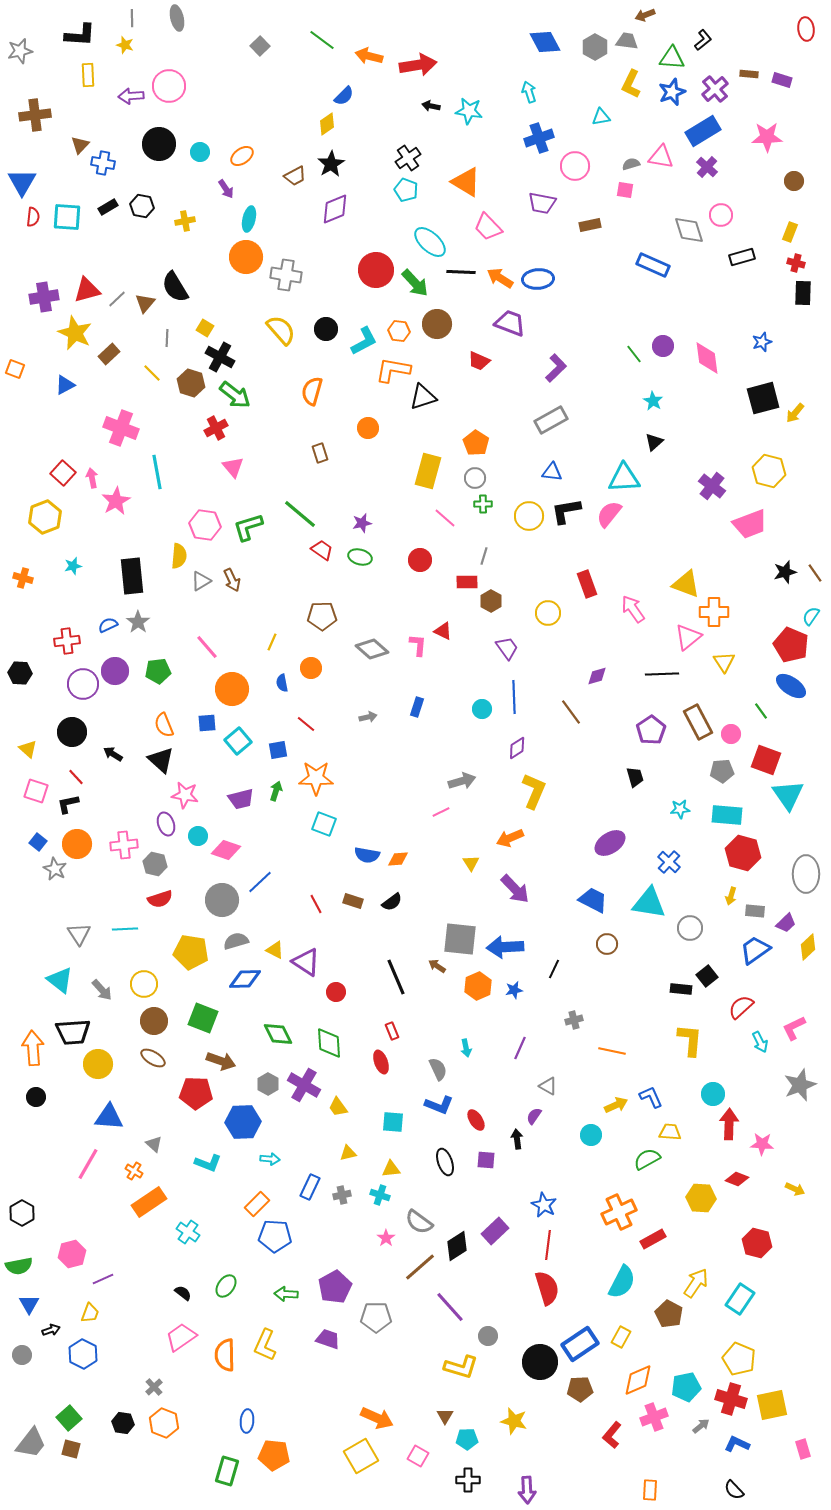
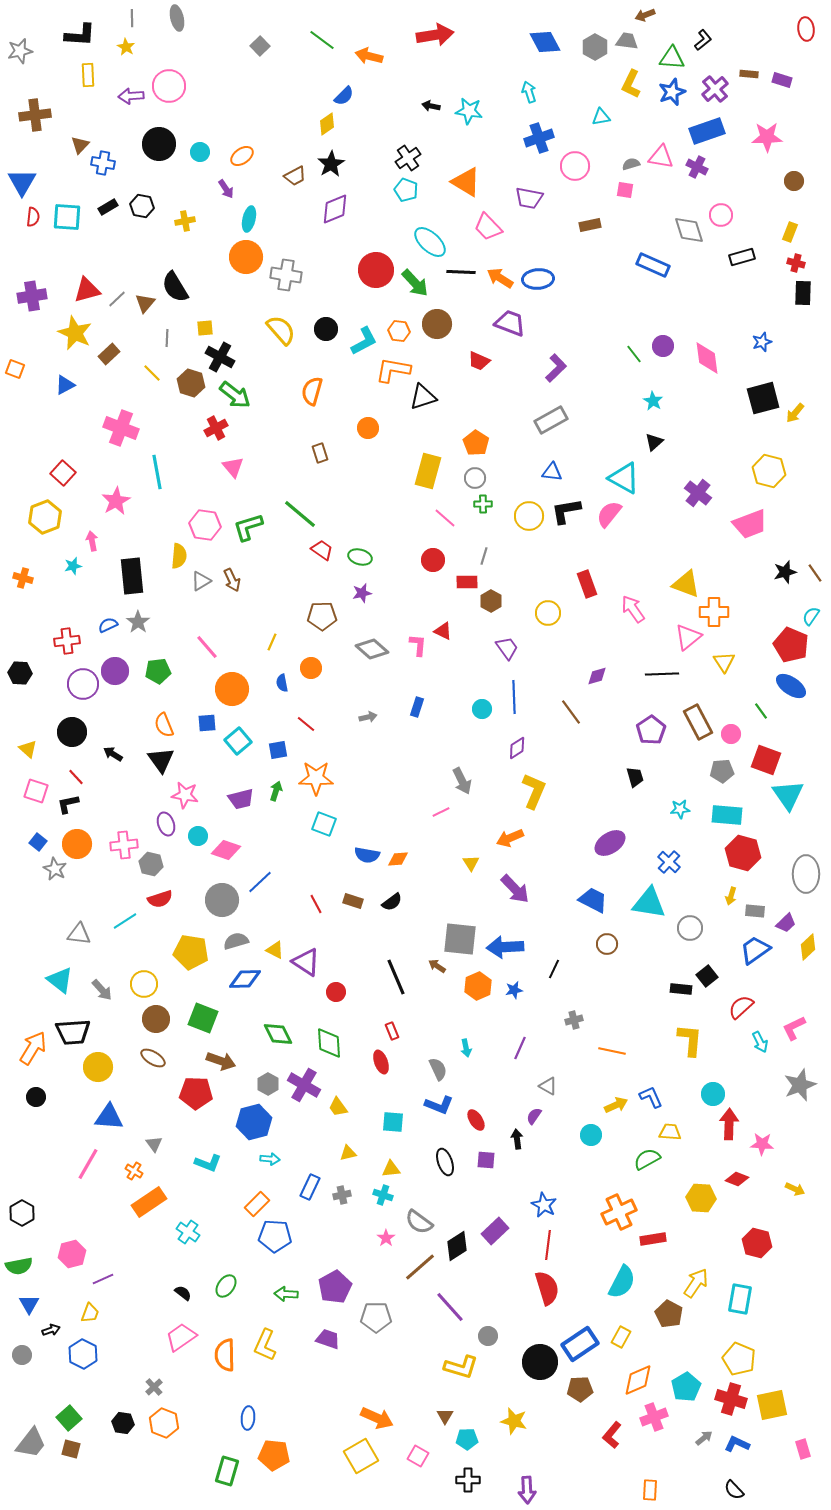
yellow star at (125, 45): moved 1 px right, 2 px down; rotated 12 degrees clockwise
red arrow at (418, 65): moved 17 px right, 30 px up
blue rectangle at (703, 131): moved 4 px right; rotated 12 degrees clockwise
purple cross at (707, 167): moved 10 px left; rotated 15 degrees counterclockwise
purple trapezoid at (542, 203): moved 13 px left, 5 px up
purple cross at (44, 297): moved 12 px left, 1 px up
yellow square at (205, 328): rotated 36 degrees counterclockwise
pink arrow at (92, 478): moved 63 px down
cyan triangle at (624, 478): rotated 32 degrees clockwise
purple cross at (712, 486): moved 14 px left, 7 px down
purple star at (362, 523): moved 70 px down
red circle at (420, 560): moved 13 px right
black triangle at (161, 760): rotated 12 degrees clockwise
gray arrow at (462, 781): rotated 80 degrees clockwise
gray hexagon at (155, 864): moved 4 px left
cyan line at (125, 929): moved 8 px up; rotated 30 degrees counterclockwise
gray triangle at (79, 934): rotated 50 degrees counterclockwise
brown circle at (154, 1021): moved 2 px right, 2 px up
orange arrow at (33, 1048): rotated 36 degrees clockwise
yellow circle at (98, 1064): moved 3 px down
blue hexagon at (243, 1122): moved 11 px right; rotated 12 degrees counterclockwise
gray triangle at (154, 1144): rotated 12 degrees clockwise
cyan cross at (380, 1195): moved 3 px right
red rectangle at (653, 1239): rotated 20 degrees clockwise
cyan rectangle at (740, 1299): rotated 24 degrees counterclockwise
cyan pentagon at (686, 1387): rotated 20 degrees counterclockwise
blue ellipse at (247, 1421): moved 1 px right, 3 px up
gray arrow at (701, 1426): moved 3 px right, 12 px down
